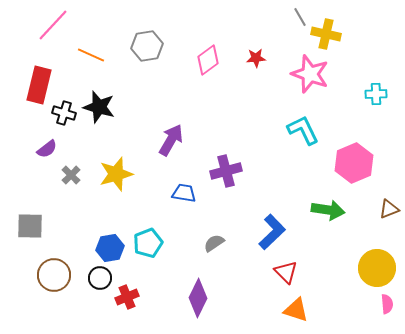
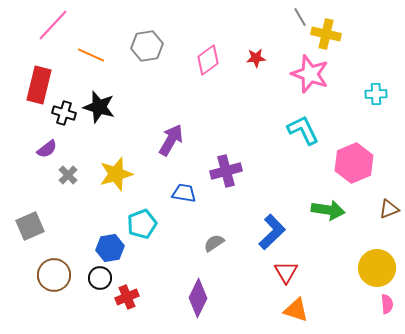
gray cross: moved 3 px left
gray square: rotated 24 degrees counterclockwise
cyan pentagon: moved 6 px left, 19 px up
red triangle: rotated 15 degrees clockwise
